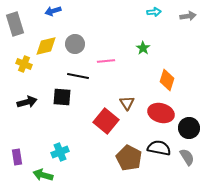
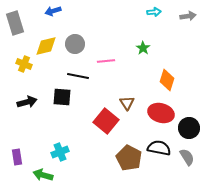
gray rectangle: moved 1 px up
